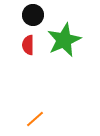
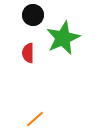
green star: moved 1 px left, 2 px up
red semicircle: moved 8 px down
